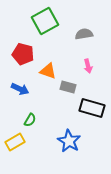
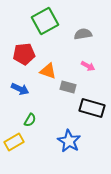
gray semicircle: moved 1 px left
red pentagon: moved 1 px right; rotated 20 degrees counterclockwise
pink arrow: rotated 48 degrees counterclockwise
yellow rectangle: moved 1 px left
